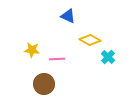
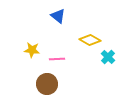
blue triangle: moved 10 px left; rotated 14 degrees clockwise
brown circle: moved 3 px right
